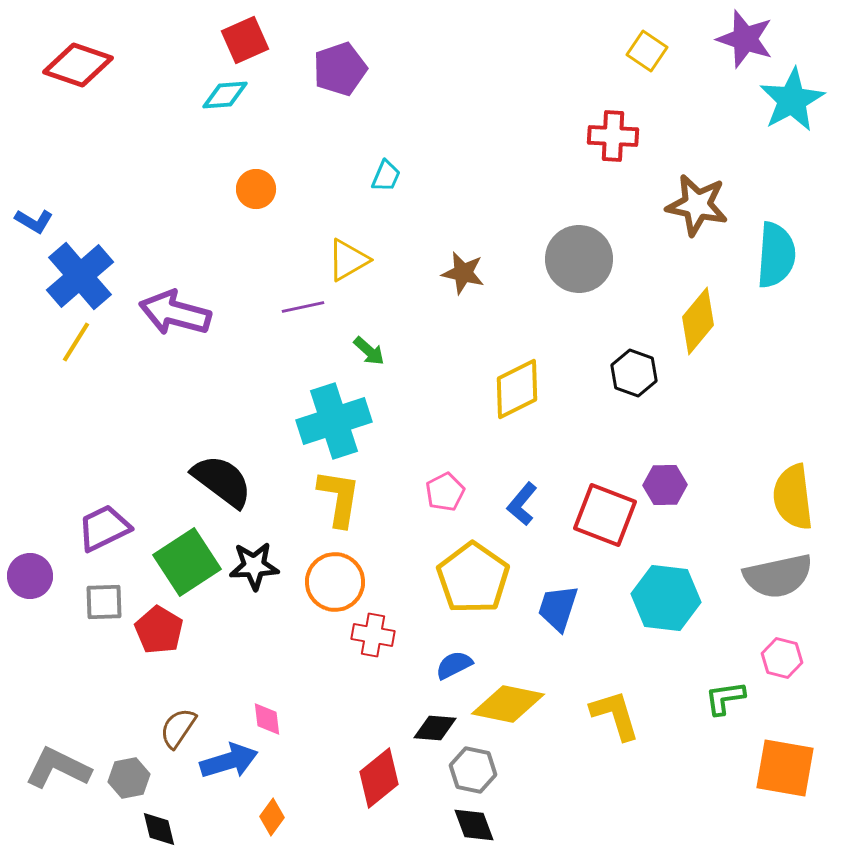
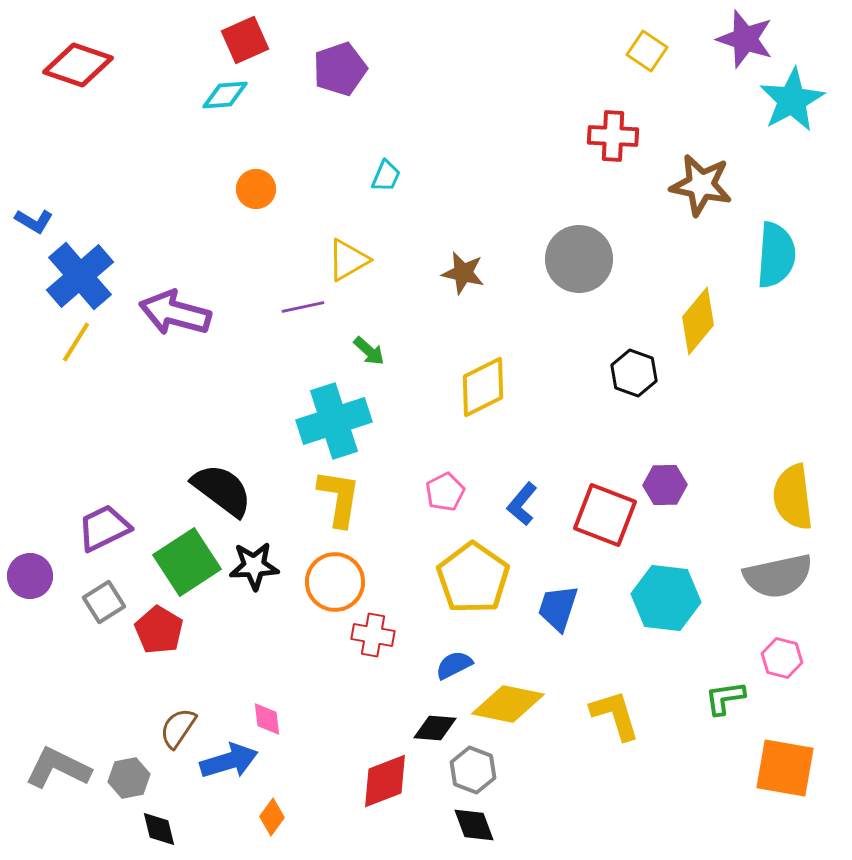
brown star at (697, 205): moved 4 px right, 20 px up
yellow diamond at (517, 389): moved 34 px left, 2 px up
black semicircle at (222, 481): moved 9 px down
gray square at (104, 602): rotated 30 degrees counterclockwise
gray hexagon at (473, 770): rotated 9 degrees clockwise
red diamond at (379, 778): moved 6 px right, 3 px down; rotated 18 degrees clockwise
